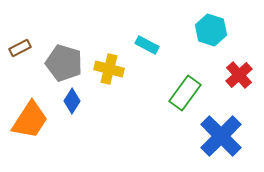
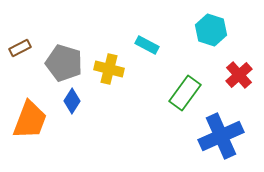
orange trapezoid: rotated 12 degrees counterclockwise
blue cross: rotated 21 degrees clockwise
